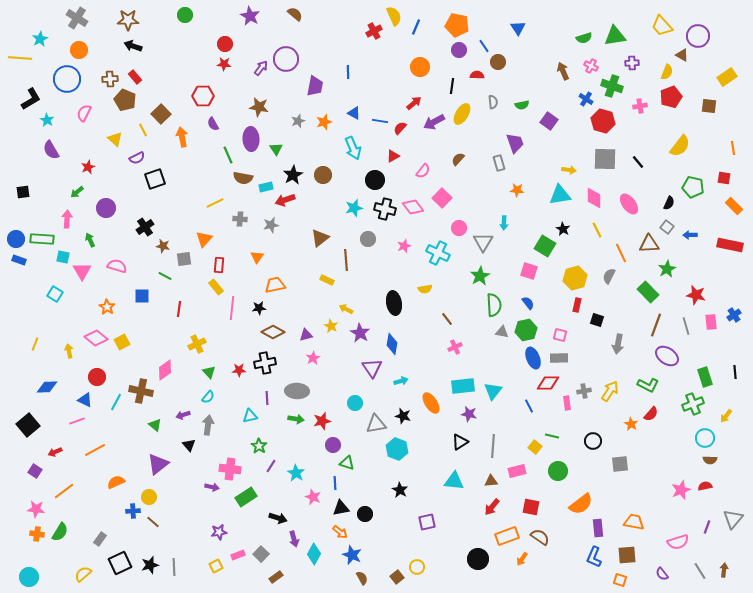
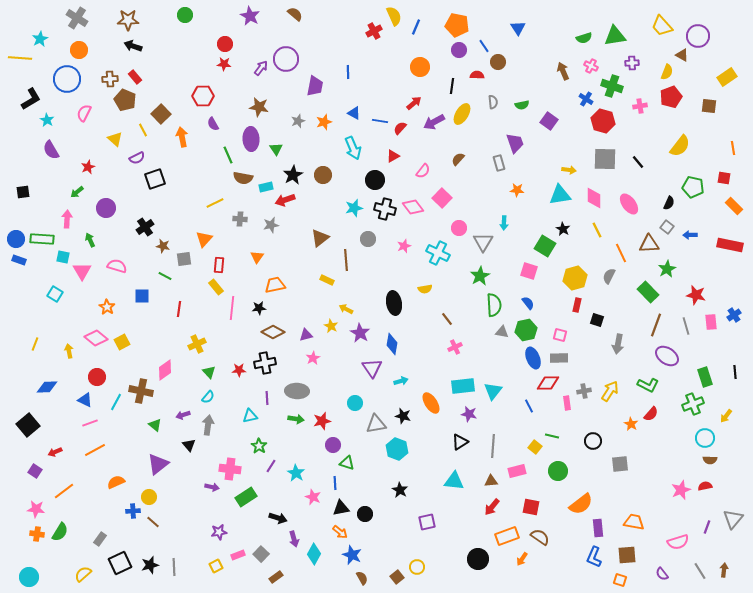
pink line at (77, 421): moved 13 px right, 2 px down
